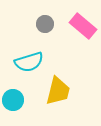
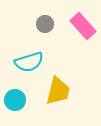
pink rectangle: rotated 8 degrees clockwise
cyan circle: moved 2 px right
